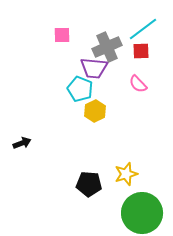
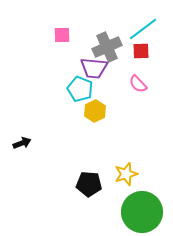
green circle: moved 1 px up
